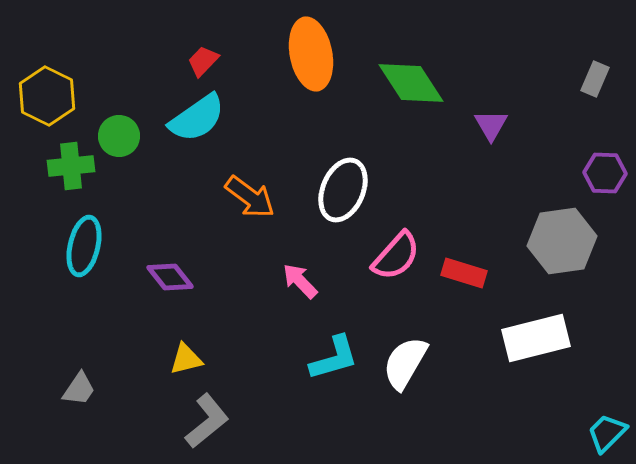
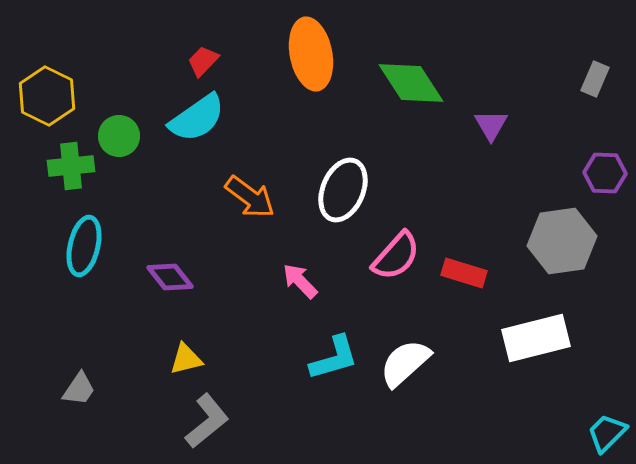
white semicircle: rotated 18 degrees clockwise
